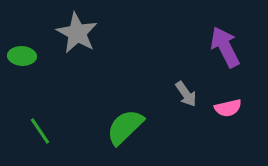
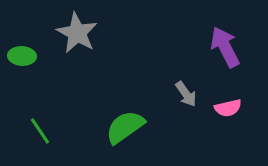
green semicircle: rotated 9 degrees clockwise
